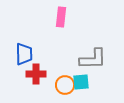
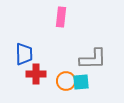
orange circle: moved 1 px right, 4 px up
